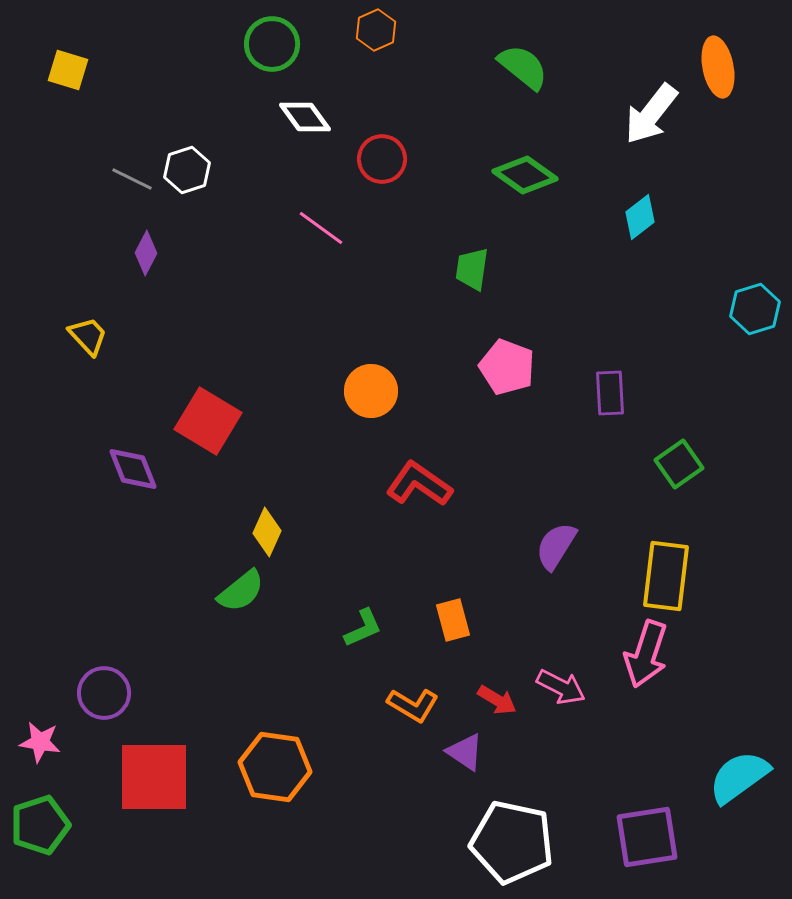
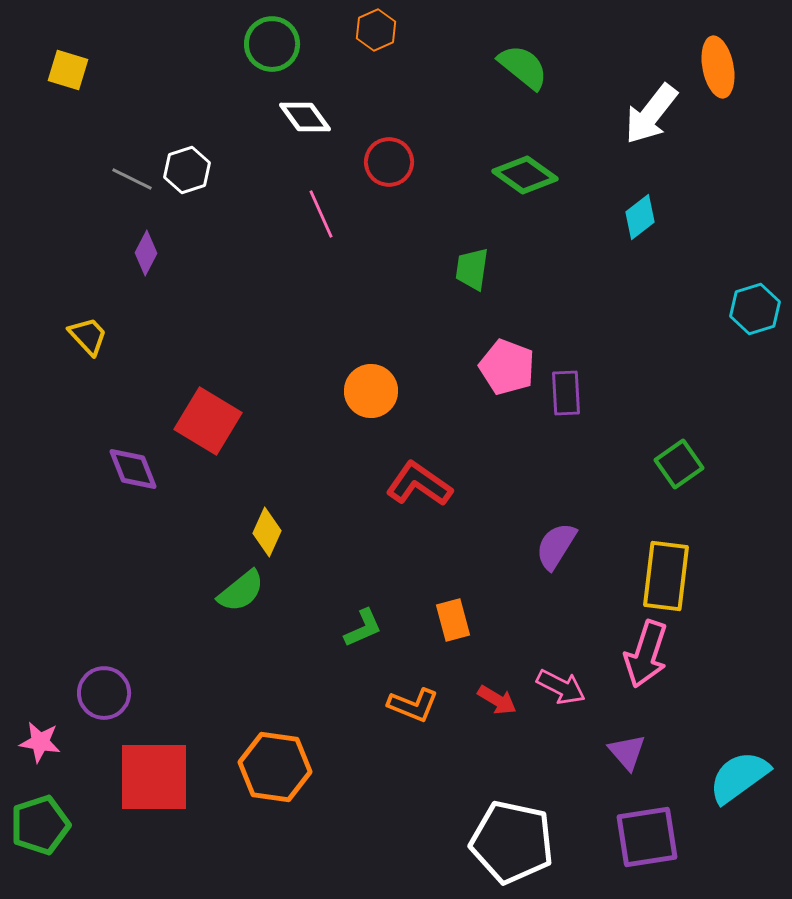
red circle at (382, 159): moved 7 px right, 3 px down
pink line at (321, 228): moved 14 px up; rotated 30 degrees clockwise
purple rectangle at (610, 393): moved 44 px left
orange L-shape at (413, 705): rotated 9 degrees counterclockwise
purple triangle at (465, 752): moved 162 px right; rotated 15 degrees clockwise
